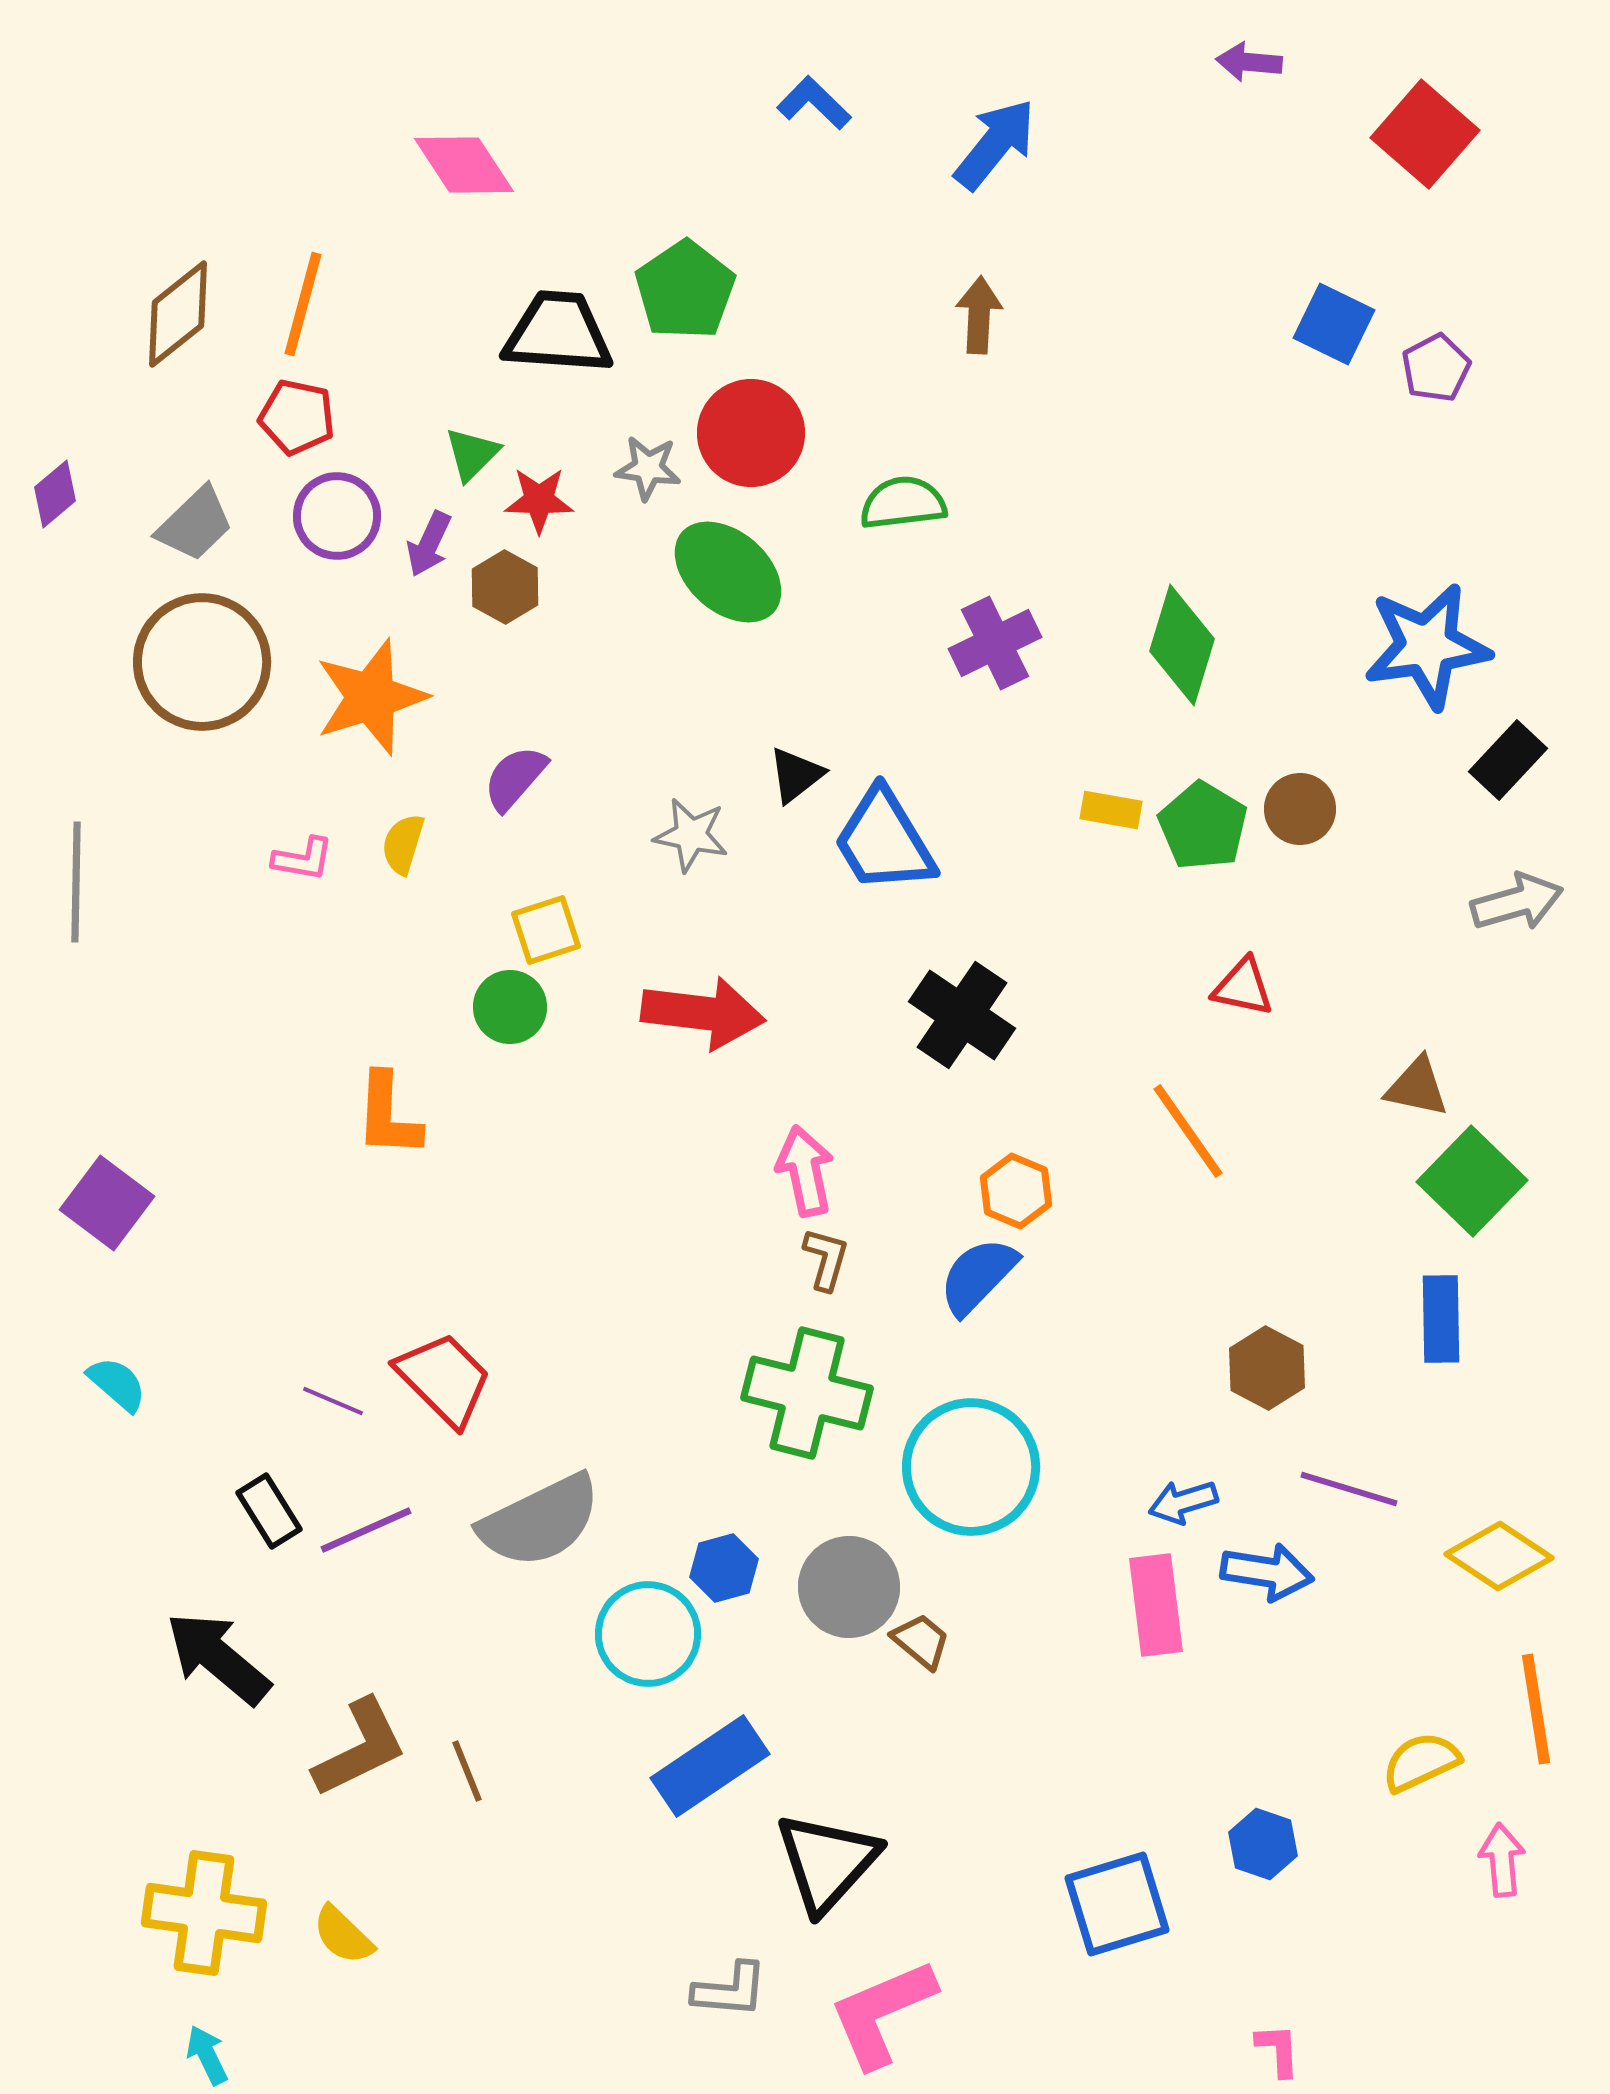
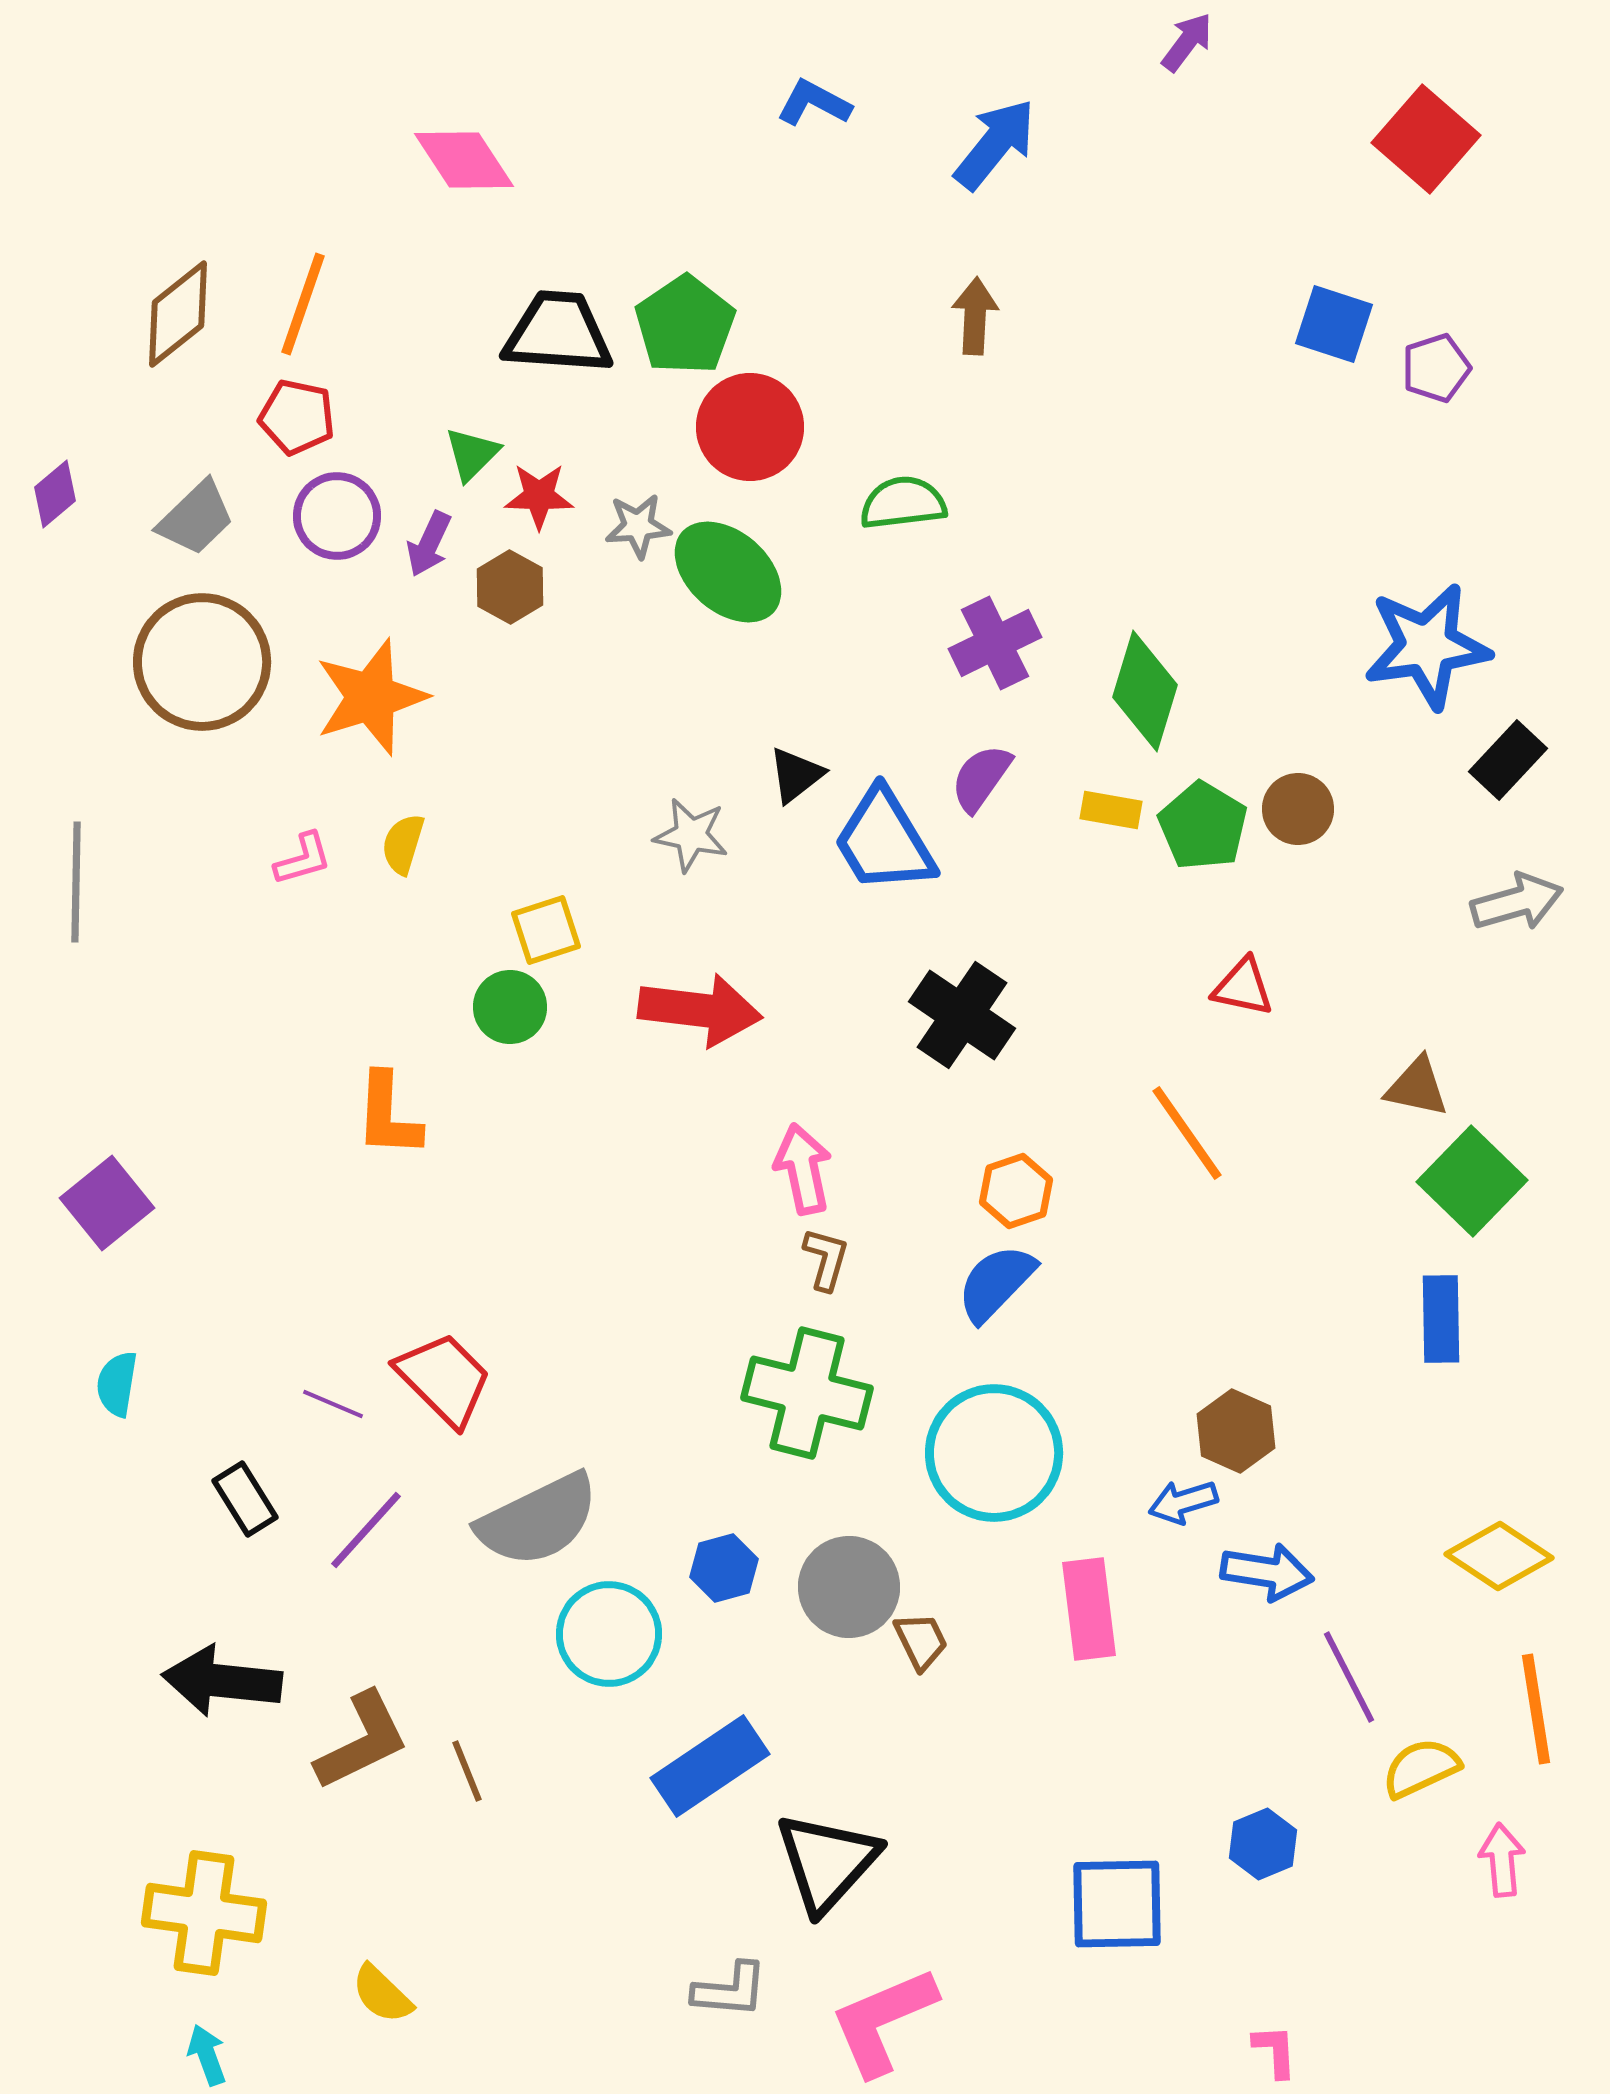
purple arrow at (1249, 62): moved 62 px left, 20 px up; rotated 122 degrees clockwise
blue L-shape at (814, 103): rotated 16 degrees counterclockwise
red square at (1425, 134): moved 1 px right, 5 px down
pink diamond at (464, 165): moved 5 px up
green pentagon at (685, 290): moved 35 px down
orange line at (303, 304): rotated 4 degrees clockwise
brown arrow at (979, 315): moved 4 px left, 1 px down
blue square at (1334, 324): rotated 8 degrees counterclockwise
purple pentagon at (1436, 368): rotated 10 degrees clockwise
red circle at (751, 433): moved 1 px left, 6 px up
gray star at (648, 468): moved 10 px left, 58 px down; rotated 12 degrees counterclockwise
red star at (539, 500): moved 4 px up
gray trapezoid at (195, 524): moved 1 px right, 6 px up
brown hexagon at (505, 587): moved 5 px right
green diamond at (1182, 645): moved 37 px left, 46 px down
purple semicircle at (515, 778): moved 466 px right; rotated 6 degrees counterclockwise
brown circle at (1300, 809): moved 2 px left
pink L-shape at (303, 859): rotated 26 degrees counterclockwise
red arrow at (703, 1013): moved 3 px left, 3 px up
orange line at (1188, 1131): moved 1 px left, 2 px down
pink arrow at (805, 1171): moved 2 px left, 2 px up
orange hexagon at (1016, 1191): rotated 18 degrees clockwise
purple square at (107, 1203): rotated 14 degrees clockwise
blue semicircle at (978, 1276): moved 18 px right, 7 px down
brown hexagon at (1267, 1368): moved 31 px left, 63 px down; rotated 4 degrees counterclockwise
cyan semicircle at (117, 1384): rotated 122 degrees counterclockwise
purple line at (333, 1401): moved 3 px down
cyan circle at (971, 1467): moved 23 px right, 14 px up
purple line at (1349, 1489): moved 188 px down; rotated 46 degrees clockwise
black rectangle at (269, 1511): moved 24 px left, 12 px up
gray semicircle at (540, 1521): moved 2 px left, 1 px up
purple line at (366, 1530): rotated 24 degrees counterclockwise
pink rectangle at (1156, 1605): moved 67 px left, 4 px down
cyan circle at (648, 1634): moved 39 px left
brown trapezoid at (921, 1641): rotated 24 degrees clockwise
black arrow at (218, 1658): moved 4 px right, 23 px down; rotated 34 degrees counterclockwise
brown L-shape at (360, 1748): moved 2 px right, 7 px up
yellow semicircle at (1421, 1762): moved 6 px down
blue hexagon at (1263, 1844): rotated 18 degrees clockwise
blue square at (1117, 1904): rotated 16 degrees clockwise
yellow semicircle at (343, 1935): moved 39 px right, 59 px down
pink L-shape at (882, 2013): moved 1 px right, 8 px down
pink L-shape at (1278, 2050): moved 3 px left, 1 px down
cyan arrow at (207, 2055): rotated 6 degrees clockwise
